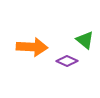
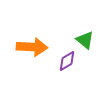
purple diamond: rotated 55 degrees counterclockwise
